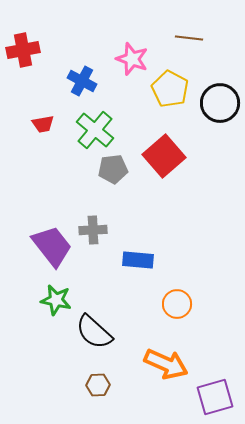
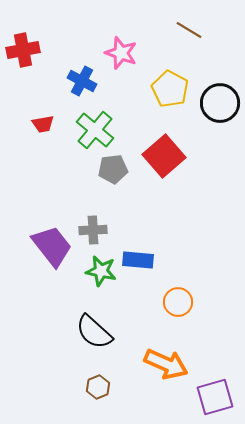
brown line: moved 8 px up; rotated 24 degrees clockwise
pink star: moved 11 px left, 6 px up
green star: moved 45 px right, 29 px up
orange circle: moved 1 px right, 2 px up
brown hexagon: moved 2 px down; rotated 20 degrees counterclockwise
